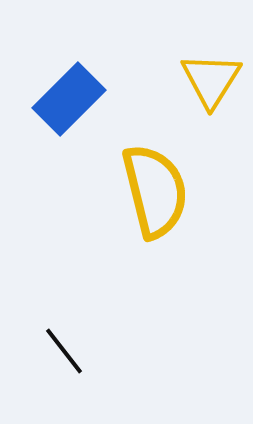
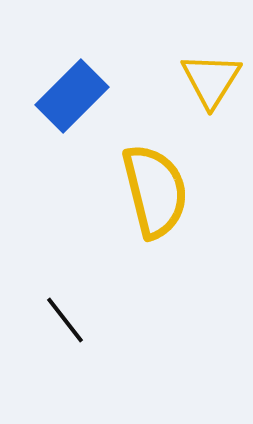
blue rectangle: moved 3 px right, 3 px up
black line: moved 1 px right, 31 px up
